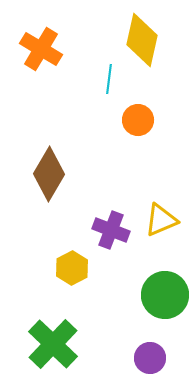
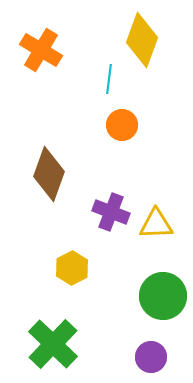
yellow diamond: rotated 8 degrees clockwise
orange cross: moved 1 px down
orange circle: moved 16 px left, 5 px down
brown diamond: rotated 10 degrees counterclockwise
yellow triangle: moved 5 px left, 4 px down; rotated 21 degrees clockwise
purple cross: moved 18 px up
green circle: moved 2 px left, 1 px down
purple circle: moved 1 px right, 1 px up
